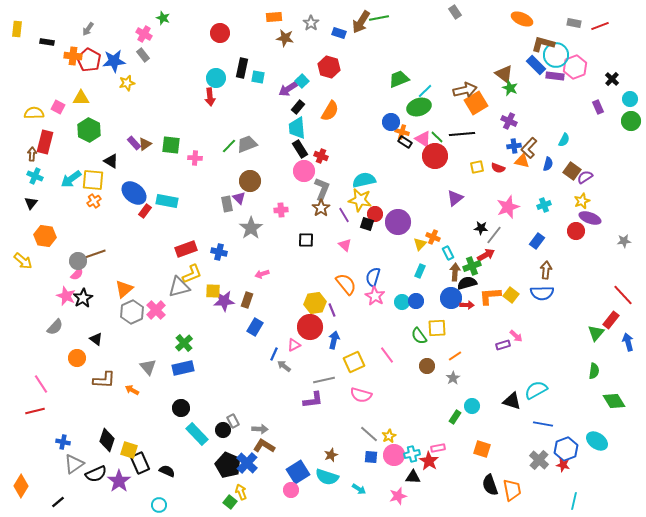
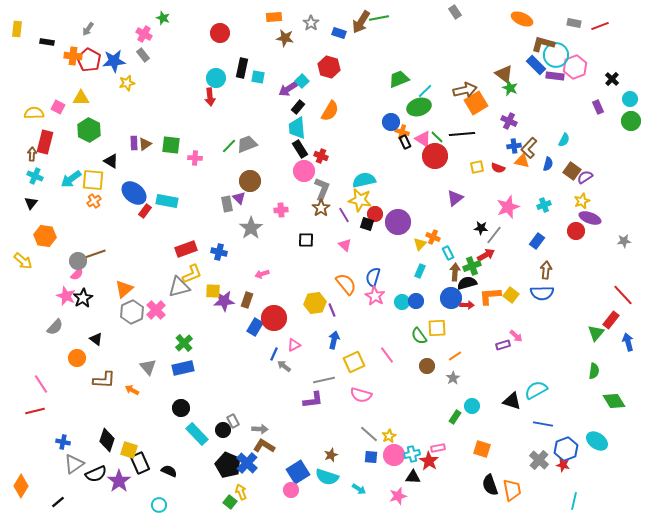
black rectangle at (405, 142): rotated 32 degrees clockwise
purple rectangle at (134, 143): rotated 40 degrees clockwise
red circle at (310, 327): moved 36 px left, 9 px up
black semicircle at (167, 471): moved 2 px right
